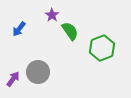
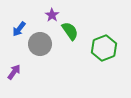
green hexagon: moved 2 px right
gray circle: moved 2 px right, 28 px up
purple arrow: moved 1 px right, 7 px up
